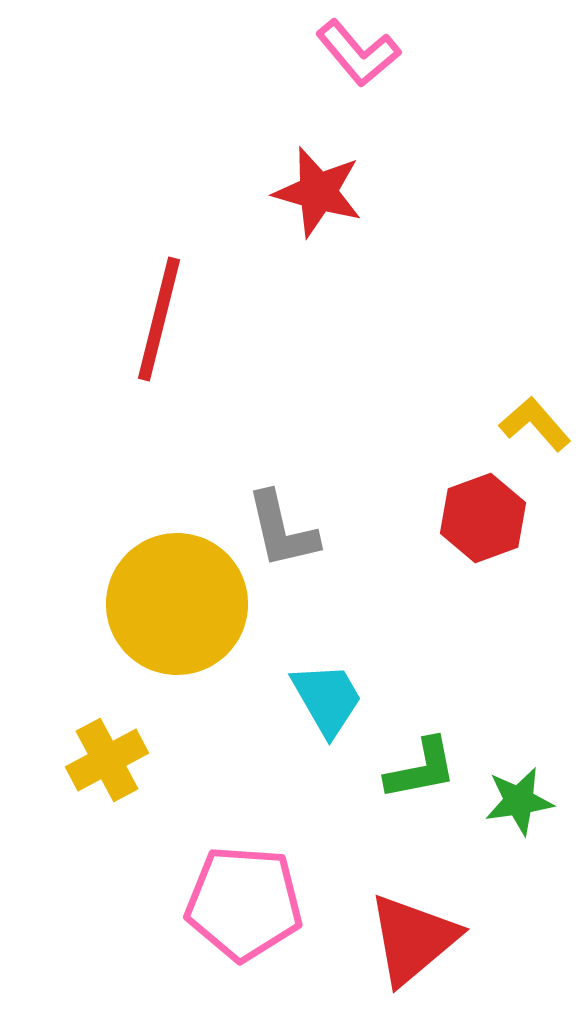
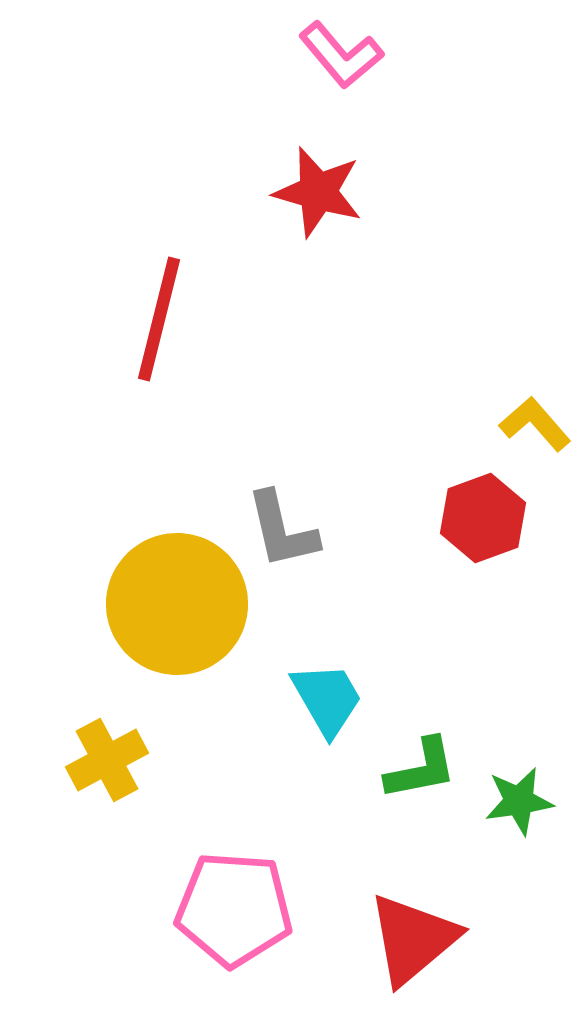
pink L-shape: moved 17 px left, 2 px down
pink pentagon: moved 10 px left, 6 px down
